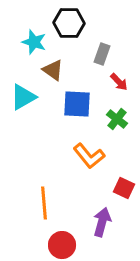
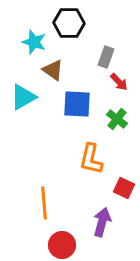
gray rectangle: moved 4 px right, 3 px down
orange L-shape: moved 2 px right, 3 px down; rotated 52 degrees clockwise
